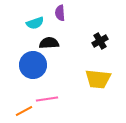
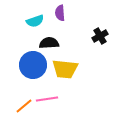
cyan semicircle: moved 2 px up
black cross: moved 5 px up
yellow trapezoid: moved 33 px left, 10 px up
orange line: moved 5 px up; rotated 12 degrees counterclockwise
